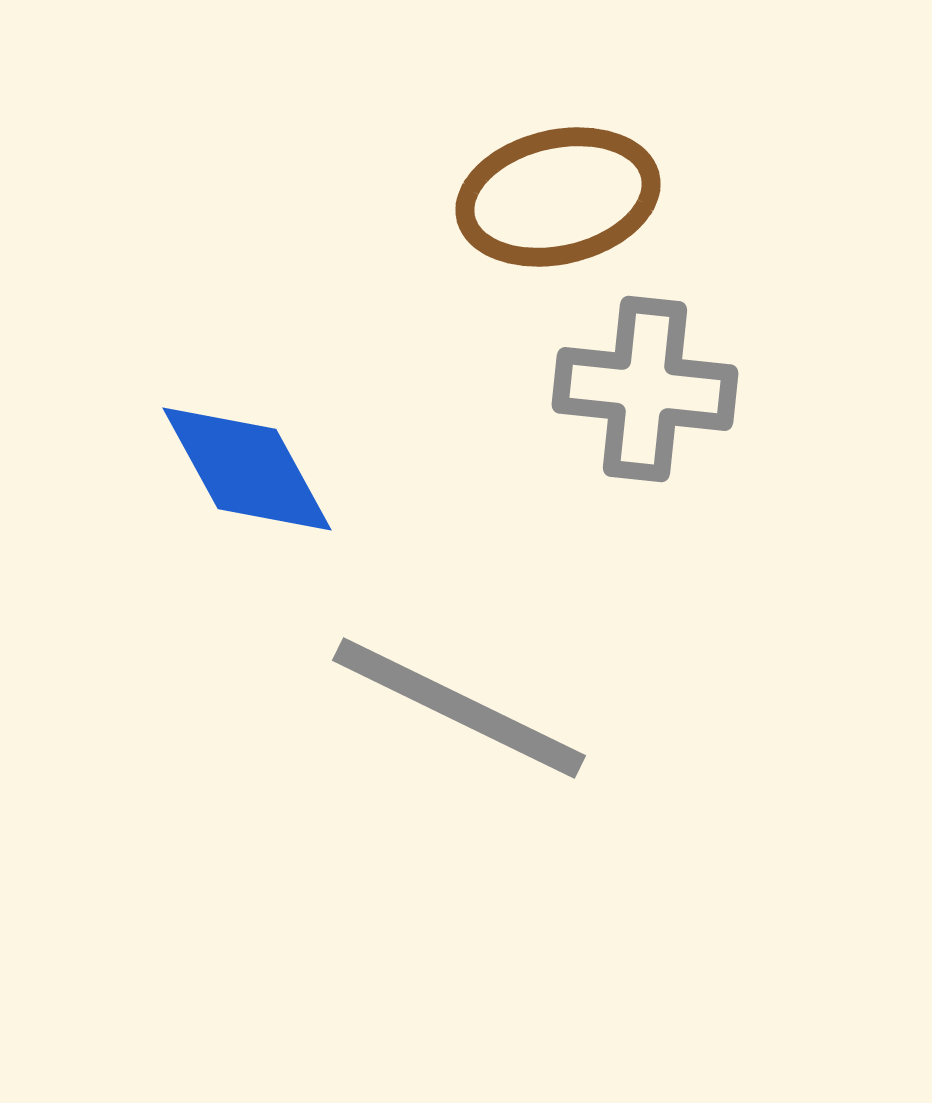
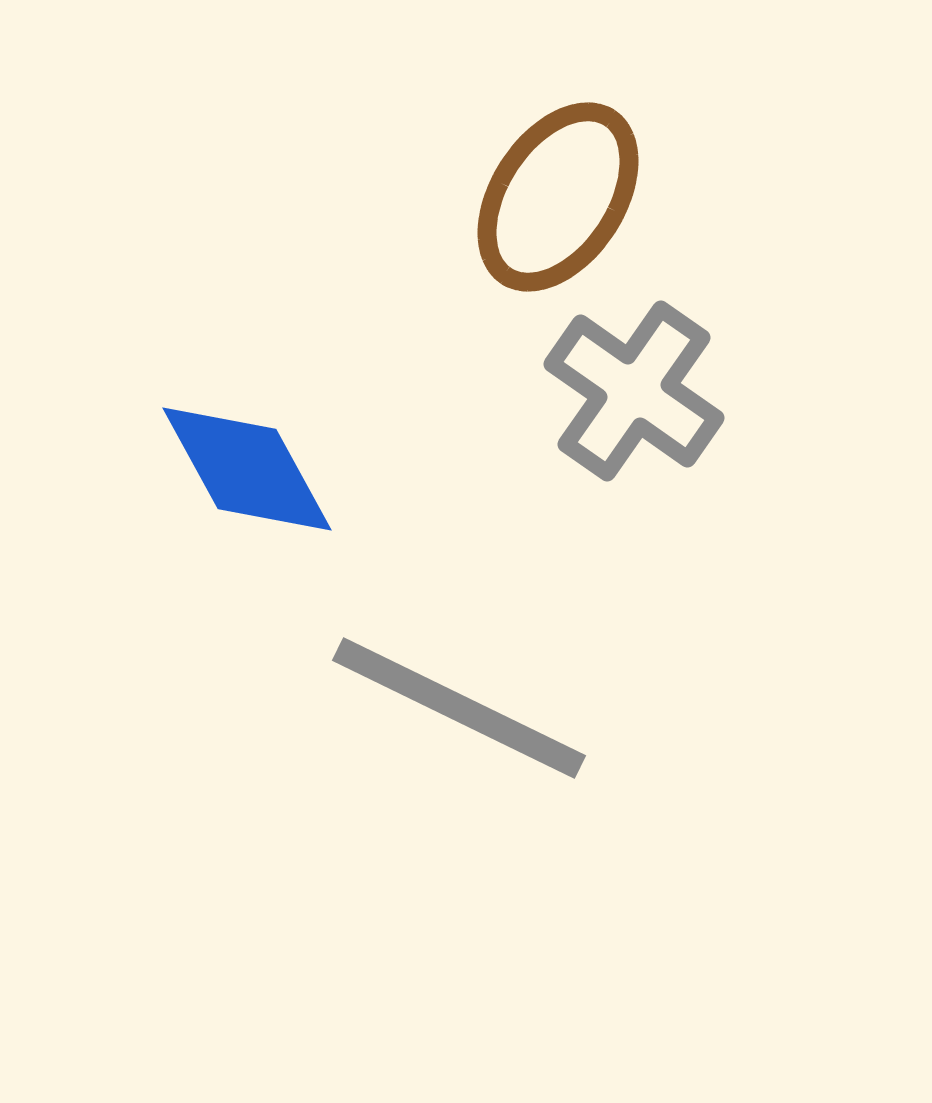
brown ellipse: rotated 44 degrees counterclockwise
gray cross: moved 11 px left, 2 px down; rotated 29 degrees clockwise
